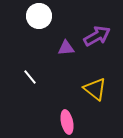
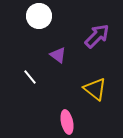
purple arrow: rotated 16 degrees counterclockwise
purple triangle: moved 8 px left, 7 px down; rotated 42 degrees clockwise
